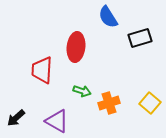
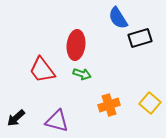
blue semicircle: moved 10 px right, 1 px down
red ellipse: moved 2 px up
red trapezoid: rotated 40 degrees counterclockwise
green arrow: moved 17 px up
orange cross: moved 2 px down
purple triangle: rotated 15 degrees counterclockwise
